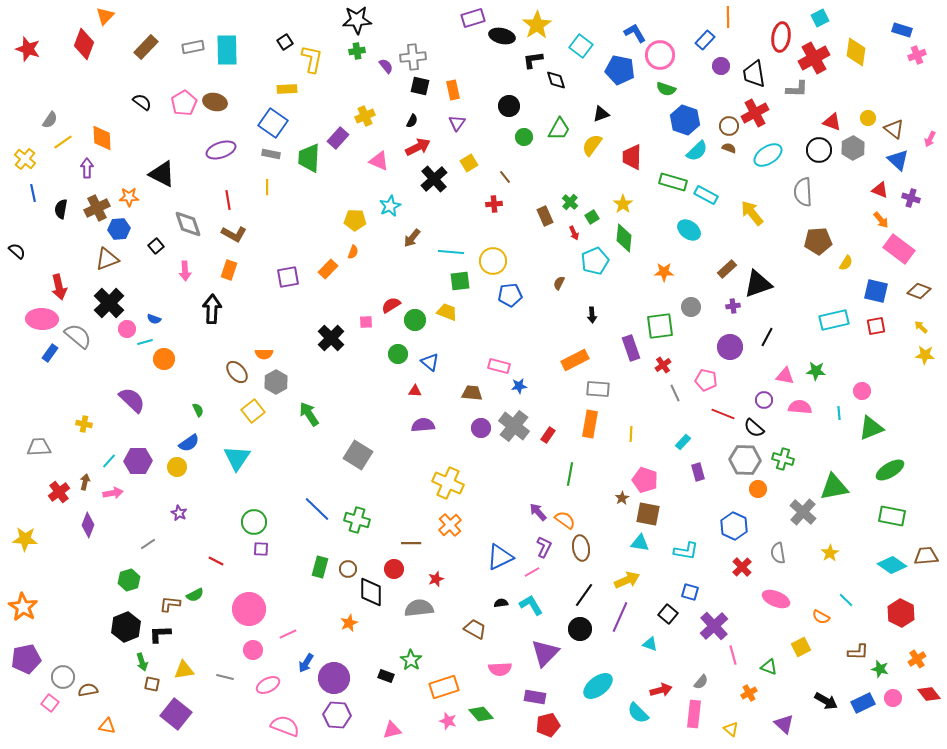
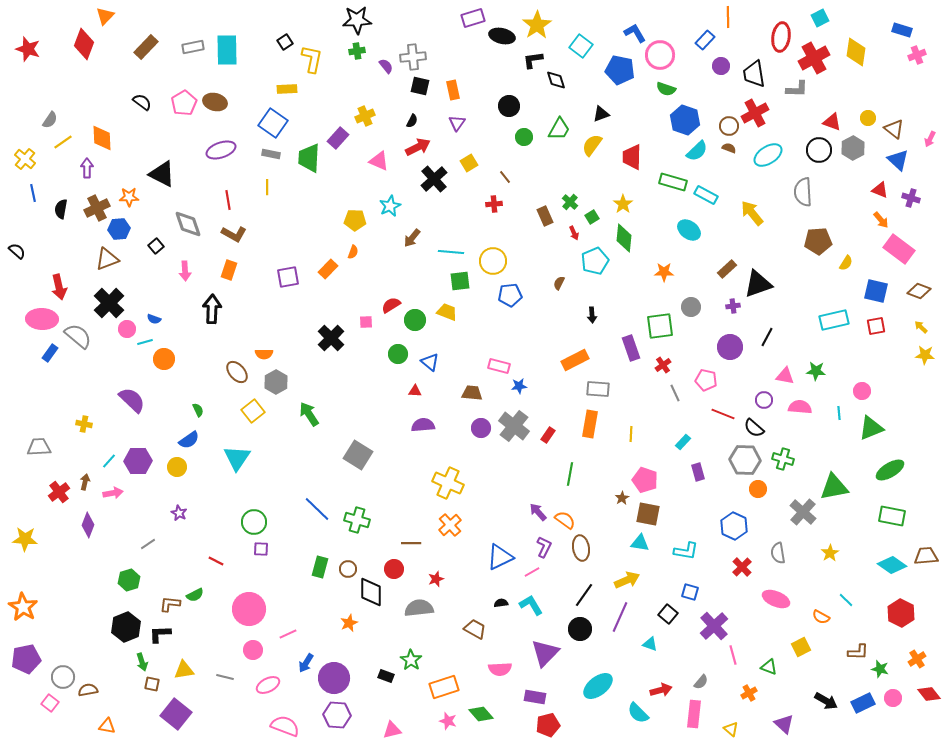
blue semicircle at (189, 443): moved 3 px up
